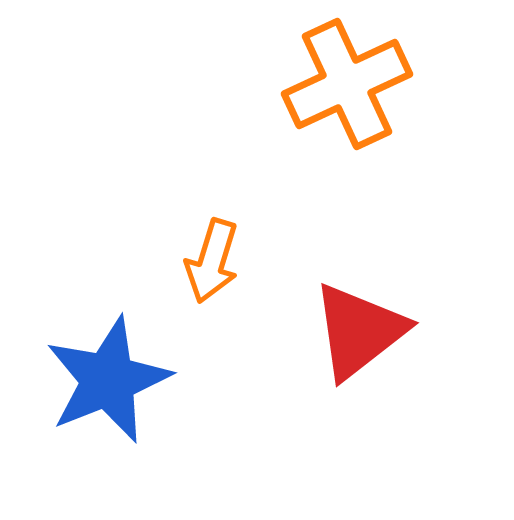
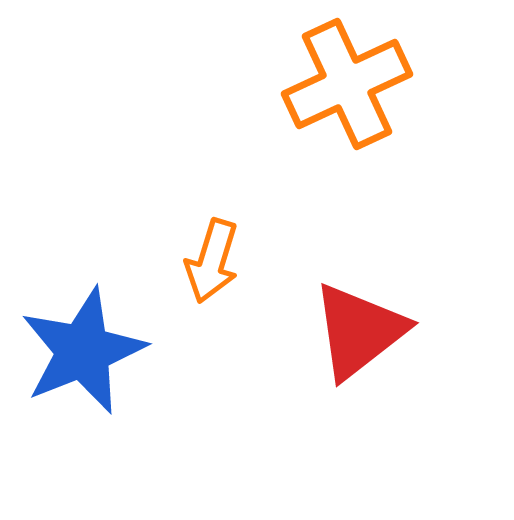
blue star: moved 25 px left, 29 px up
